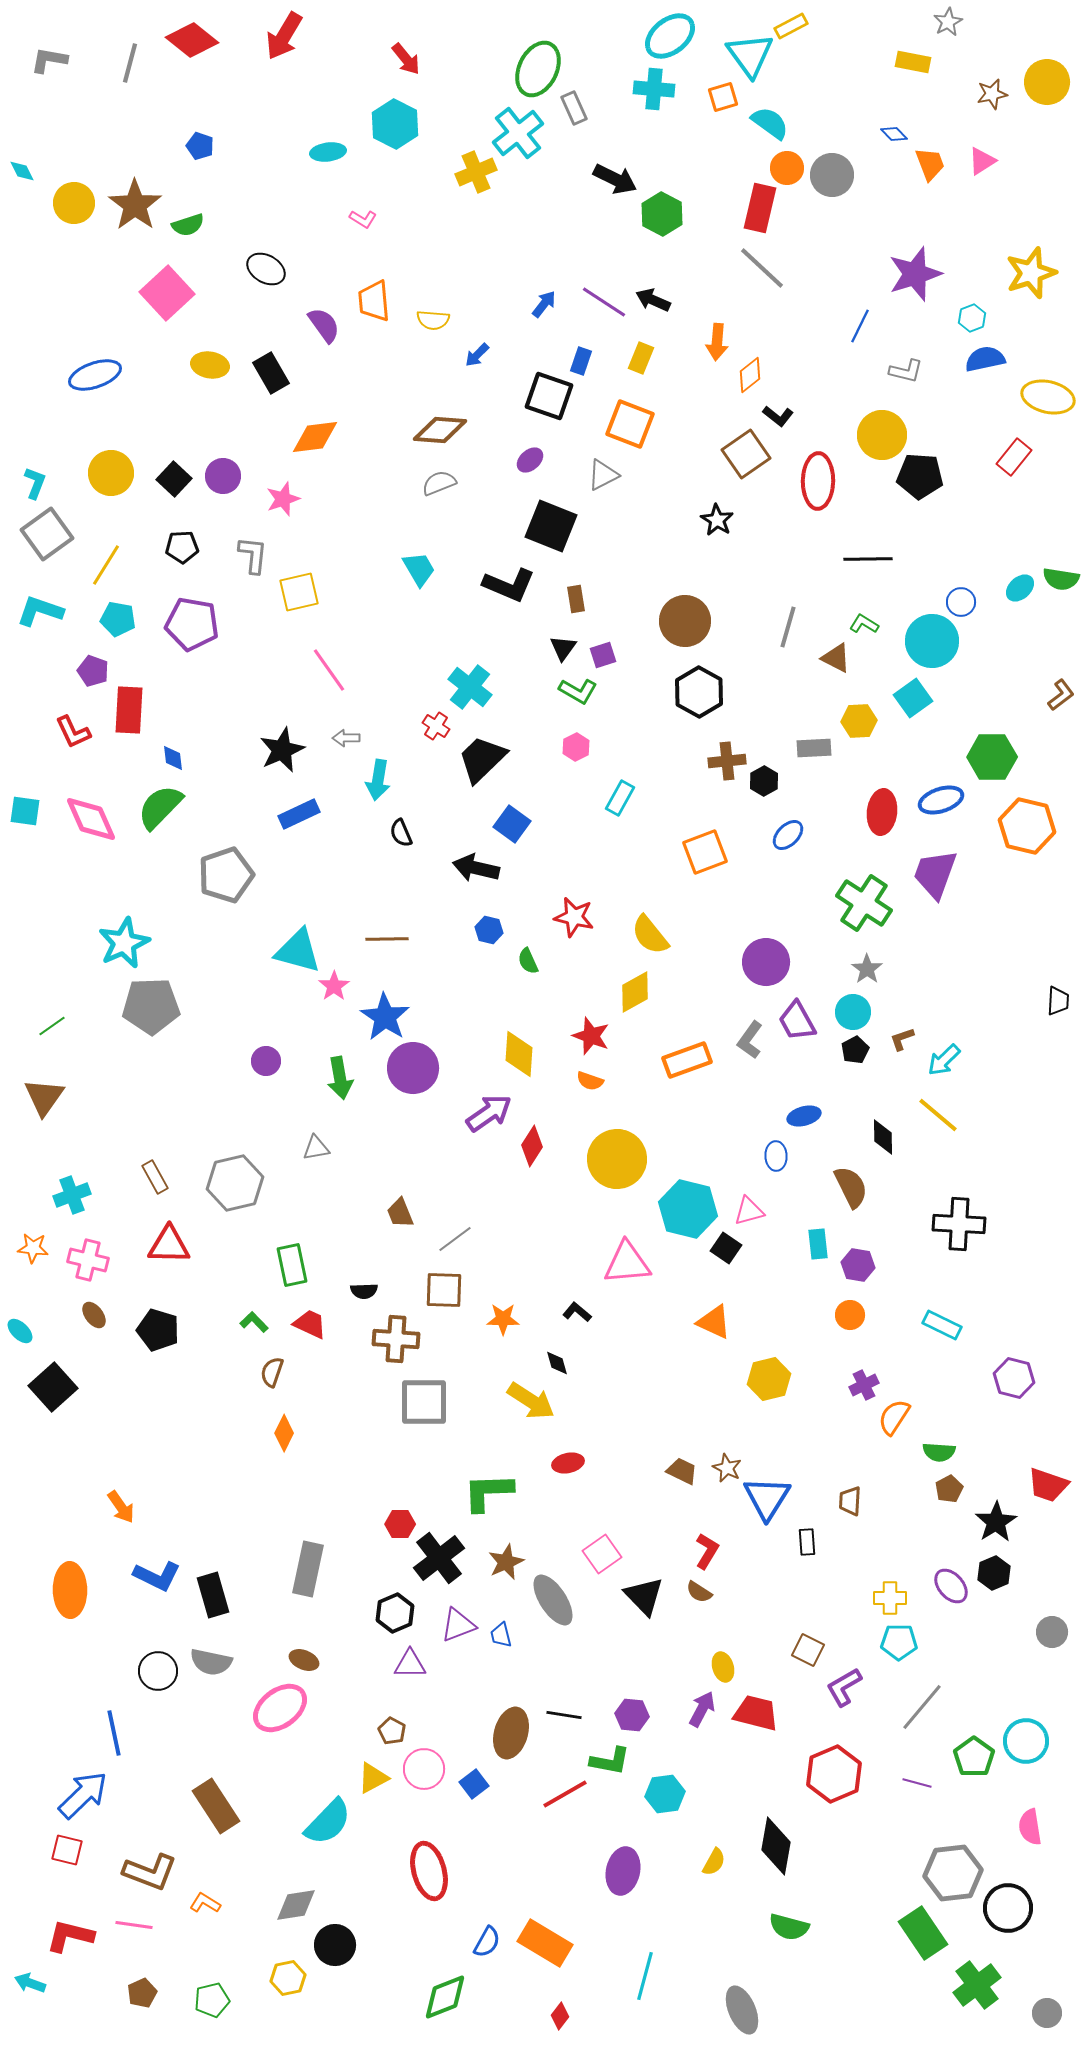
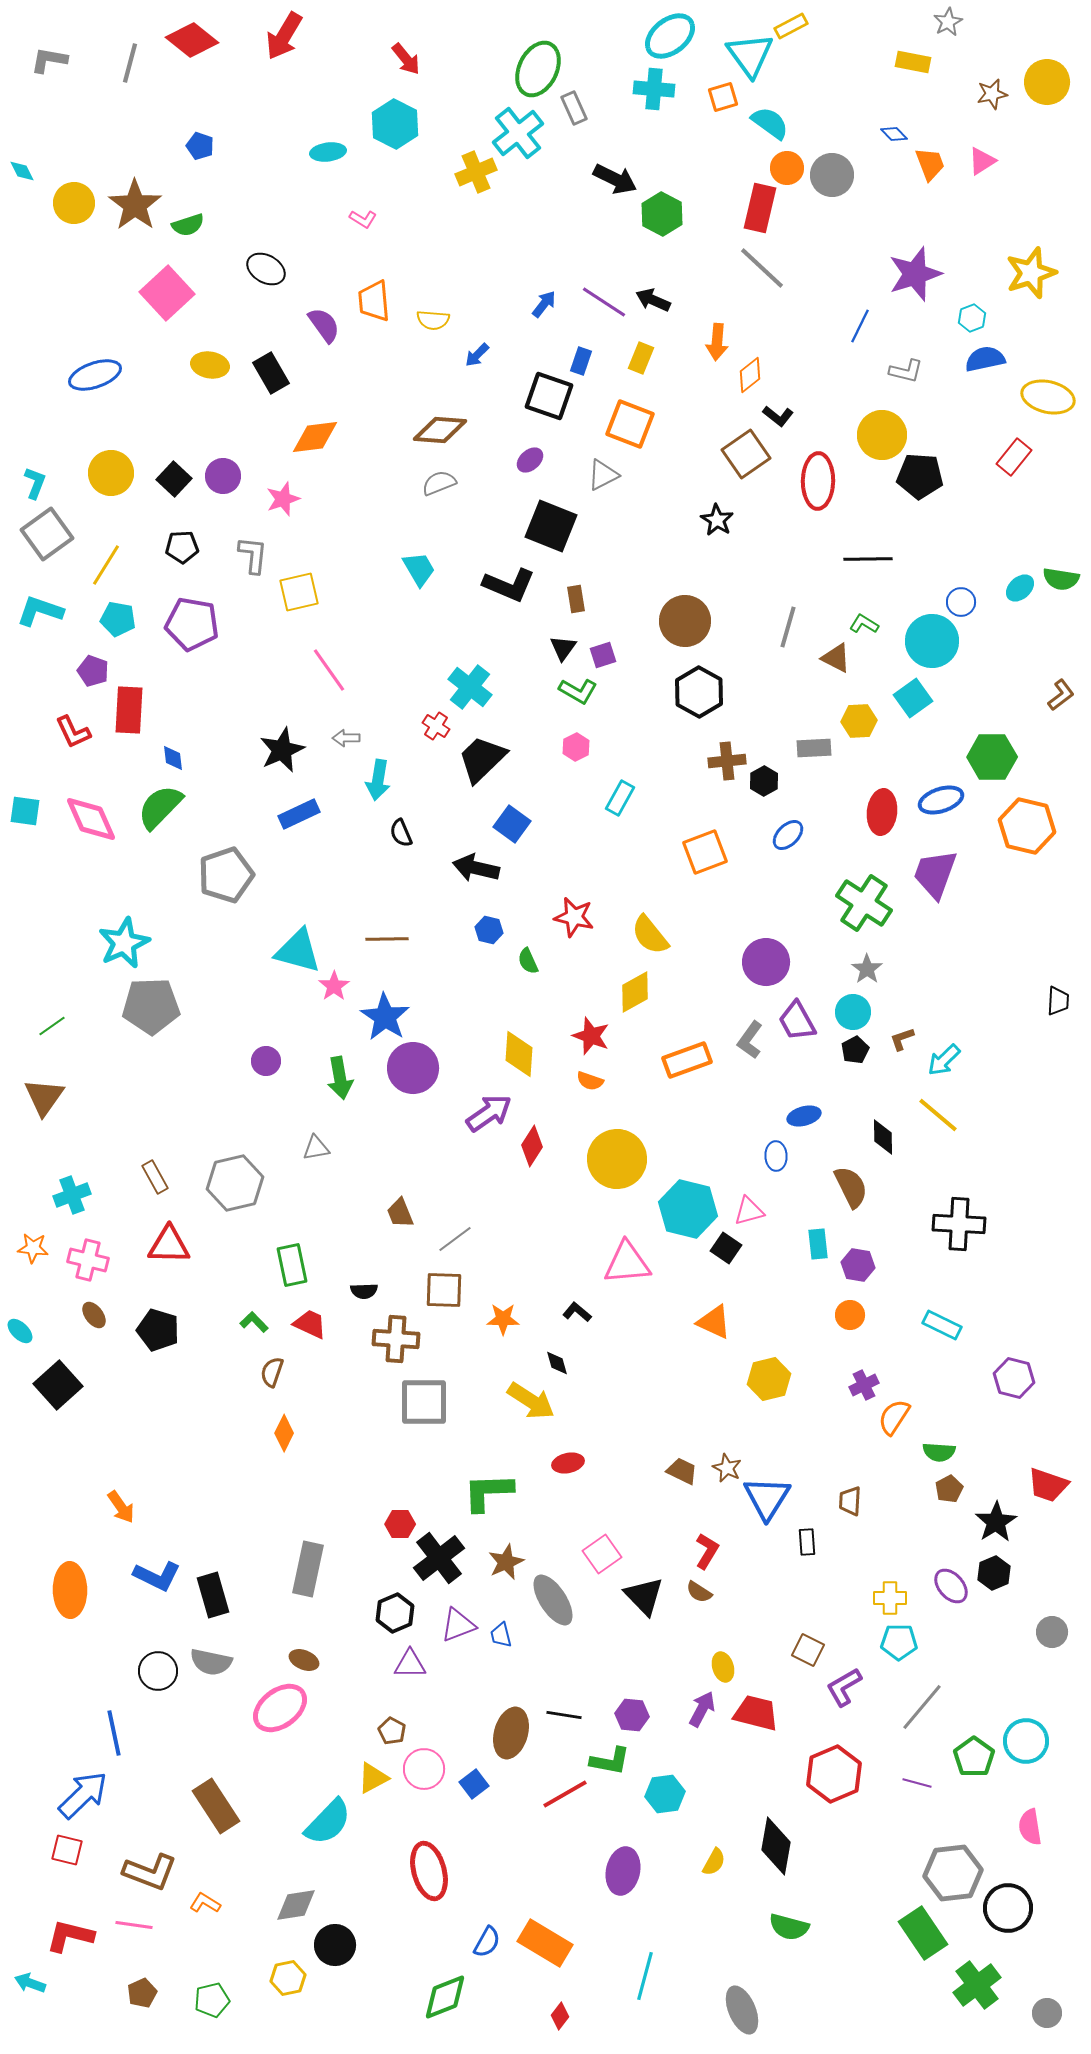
black square at (53, 1387): moved 5 px right, 2 px up
